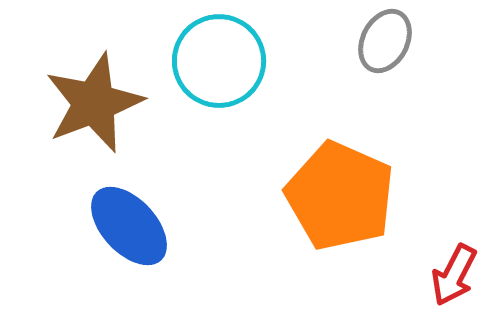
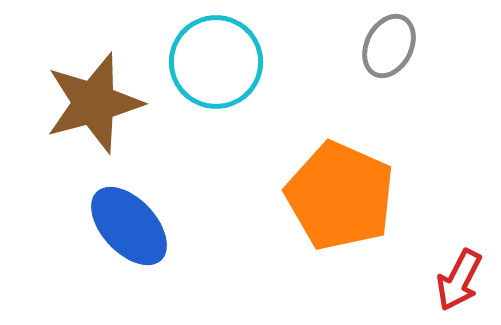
gray ellipse: moved 4 px right, 5 px down
cyan circle: moved 3 px left, 1 px down
brown star: rotated 6 degrees clockwise
red arrow: moved 5 px right, 5 px down
